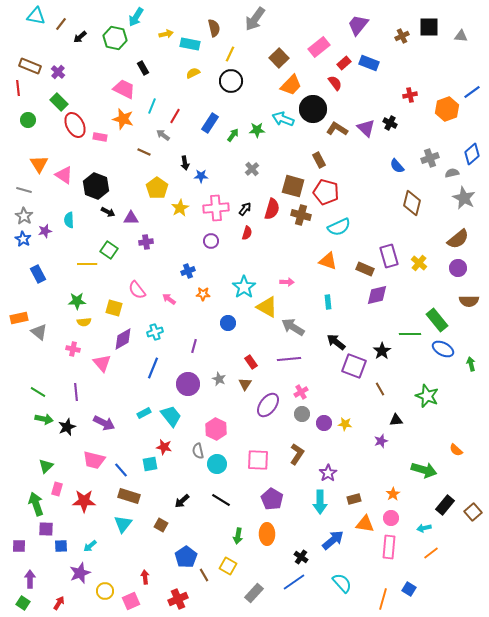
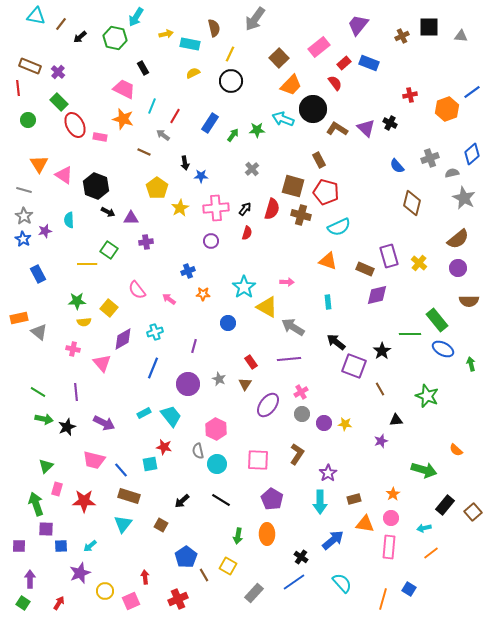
yellow square at (114, 308): moved 5 px left; rotated 24 degrees clockwise
